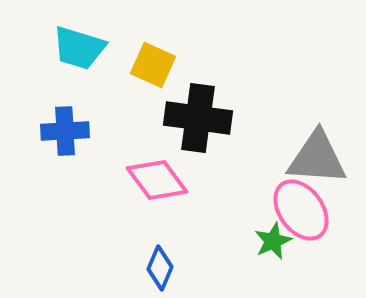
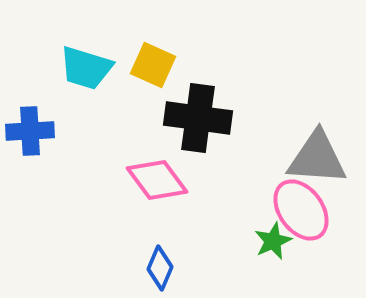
cyan trapezoid: moved 7 px right, 20 px down
blue cross: moved 35 px left
